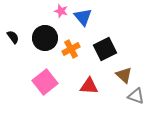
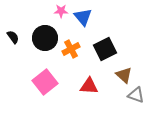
pink star: rotated 16 degrees counterclockwise
gray triangle: moved 1 px up
